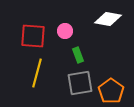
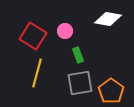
red square: rotated 28 degrees clockwise
